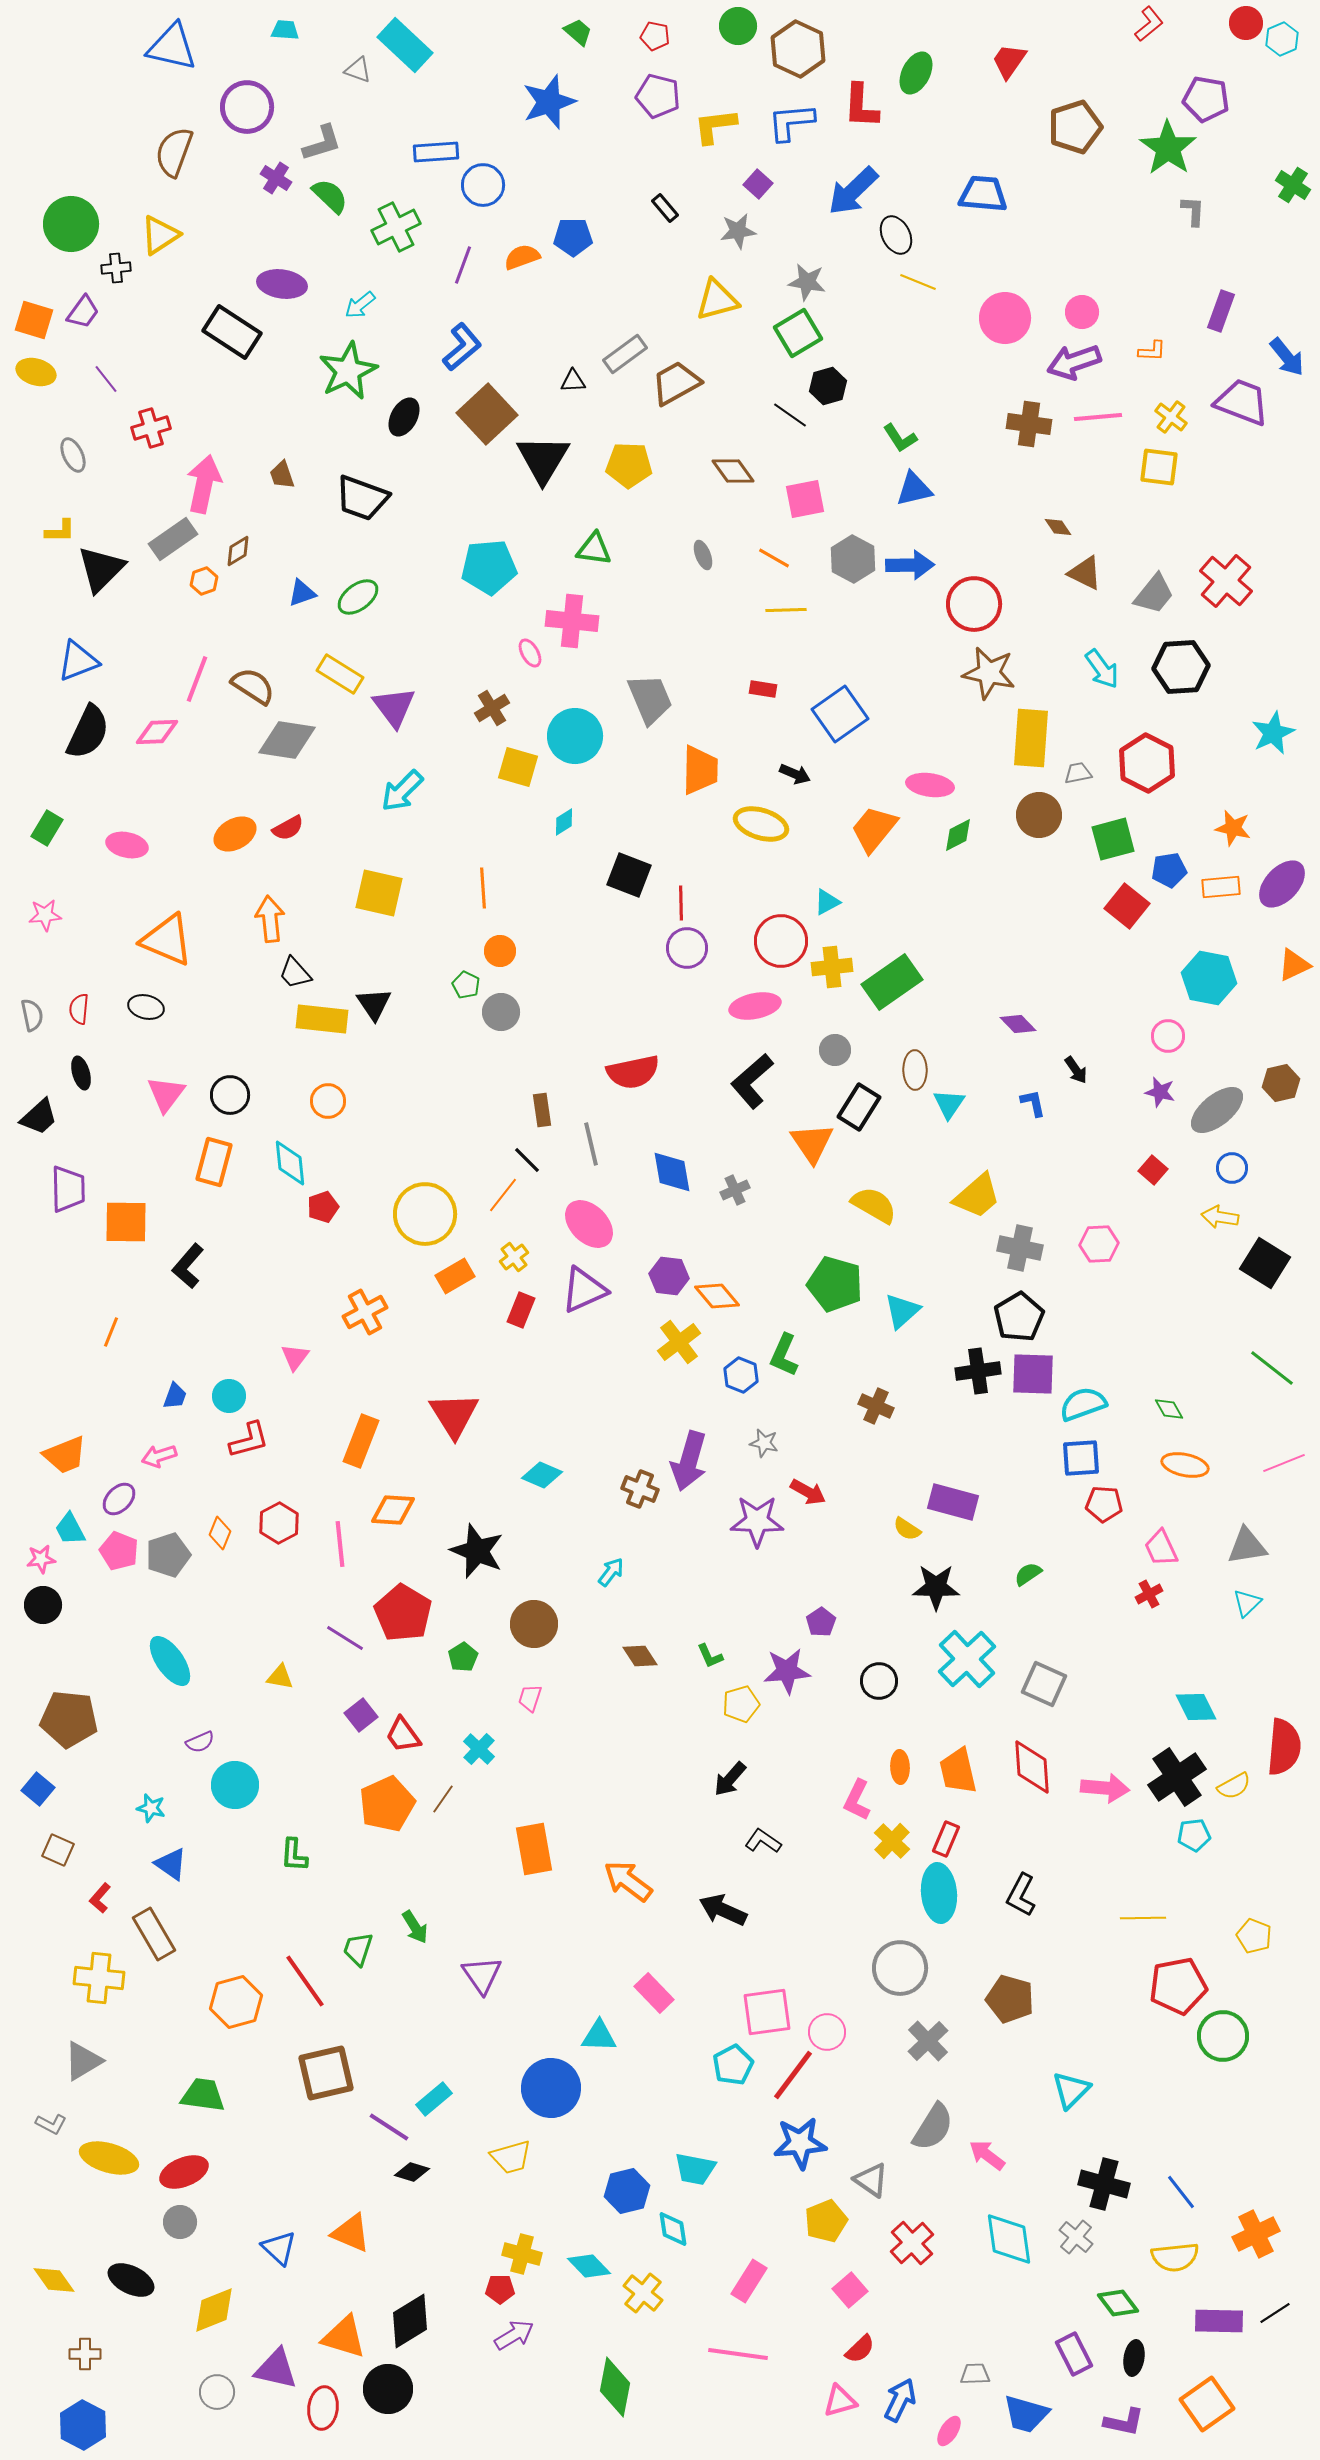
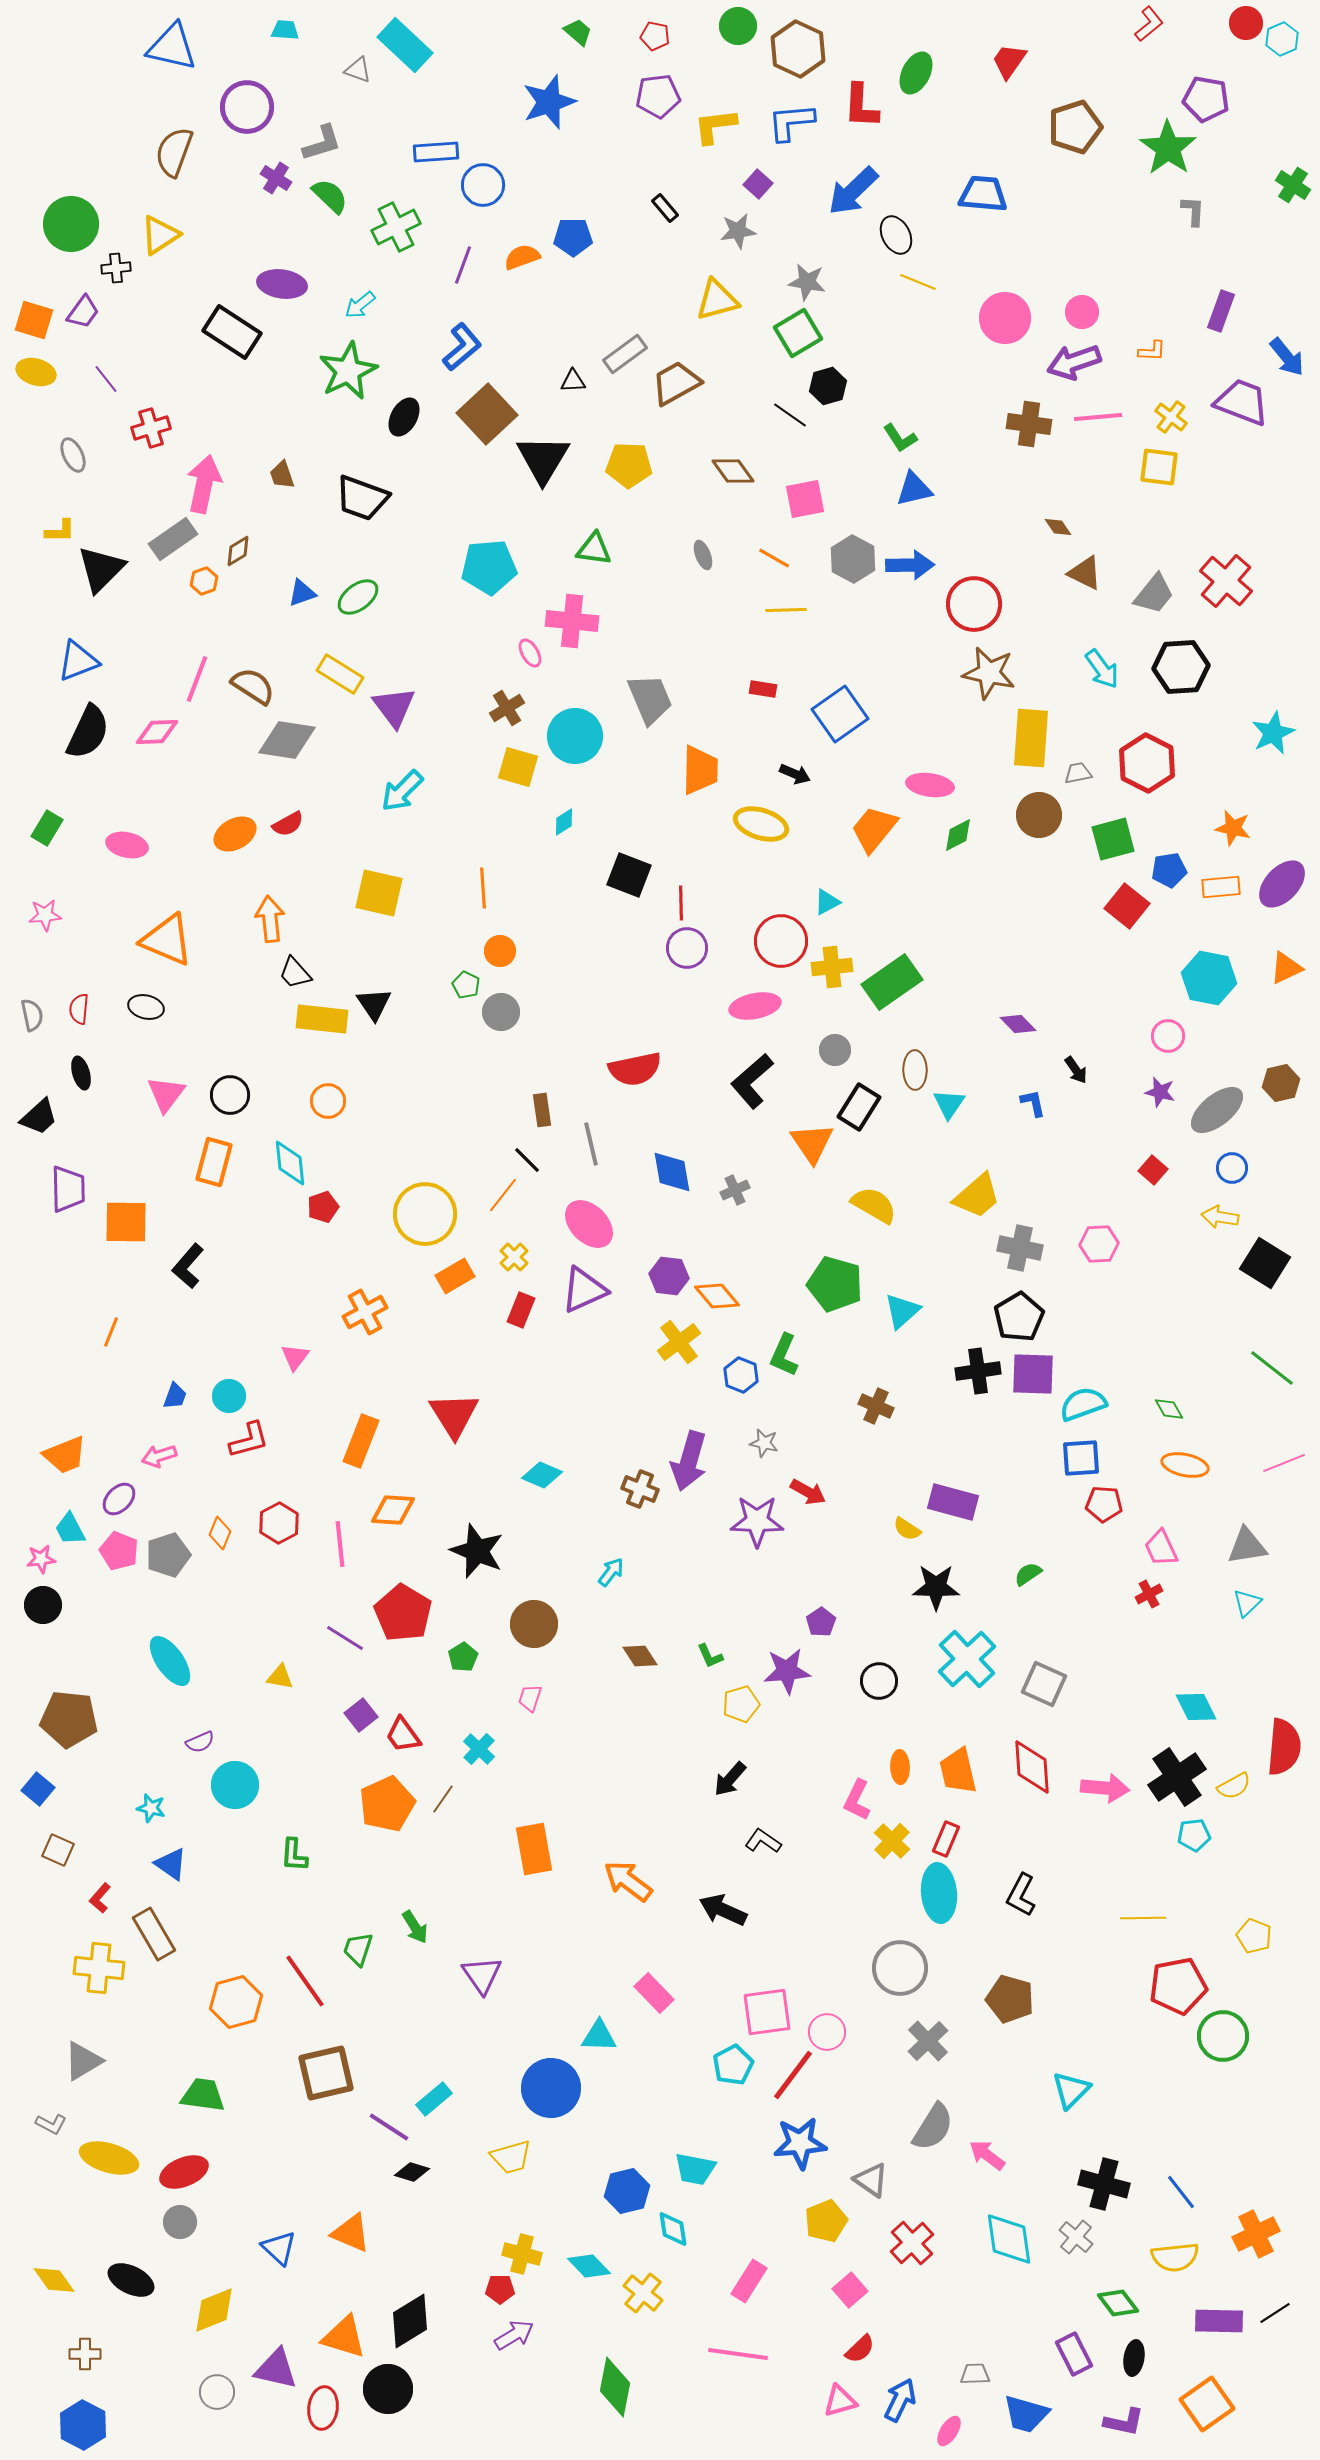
purple pentagon at (658, 96): rotated 21 degrees counterclockwise
brown cross at (492, 708): moved 15 px right
red semicircle at (288, 828): moved 4 px up
orange triangle at (1294, 965): moved 8 px left, 3 px down
red semicircle at (633, 1072): moved 2 px right, 3 px up
yellow cross at (514, 1257): rotated 8 degrees counterclockwise
yellow cross at (99, 1978): moved 10 px up
